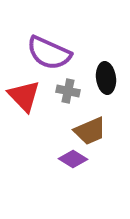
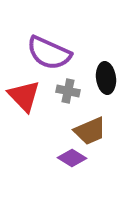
purple diamond: moved 1 px left, 1 px up
